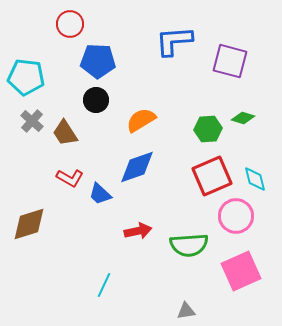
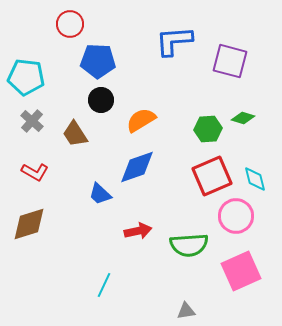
black circle: moved 5 px right
brown trapezoid: moved 10 px right, 1 px down
red L-shape: moved 35 px left, 6 px up
